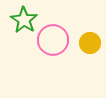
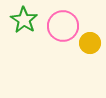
pink circle: moved 10 px right, 14 px up
